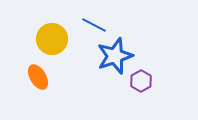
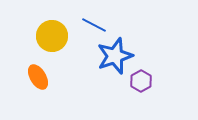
yellow circle: moved 3 px up
